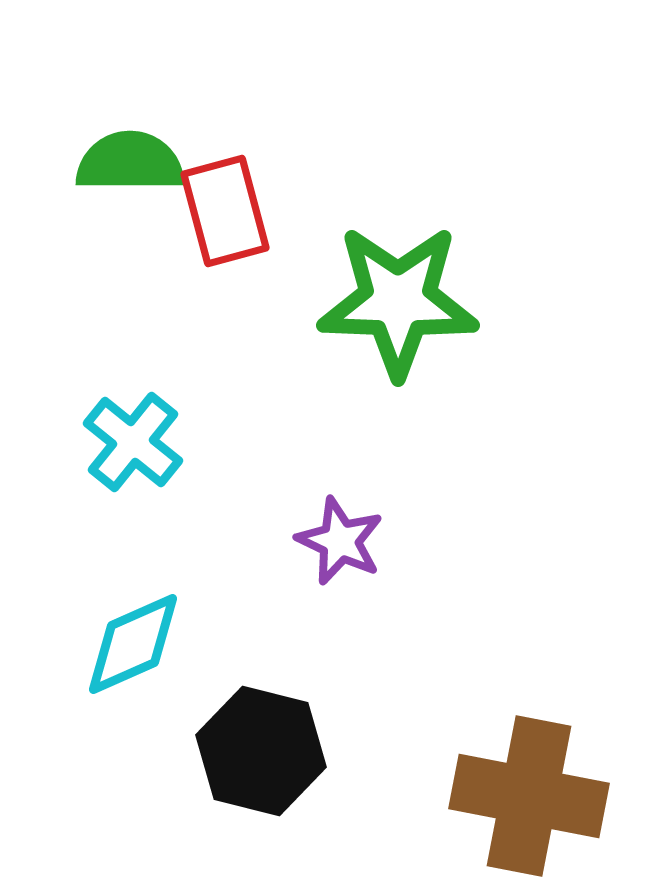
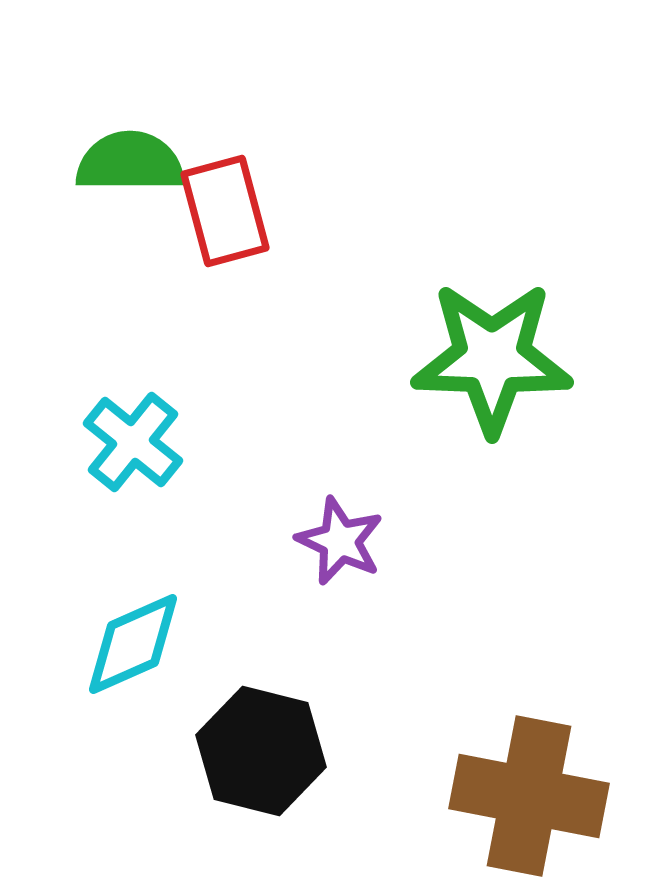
green star: moved 94 px right, 57 px down
